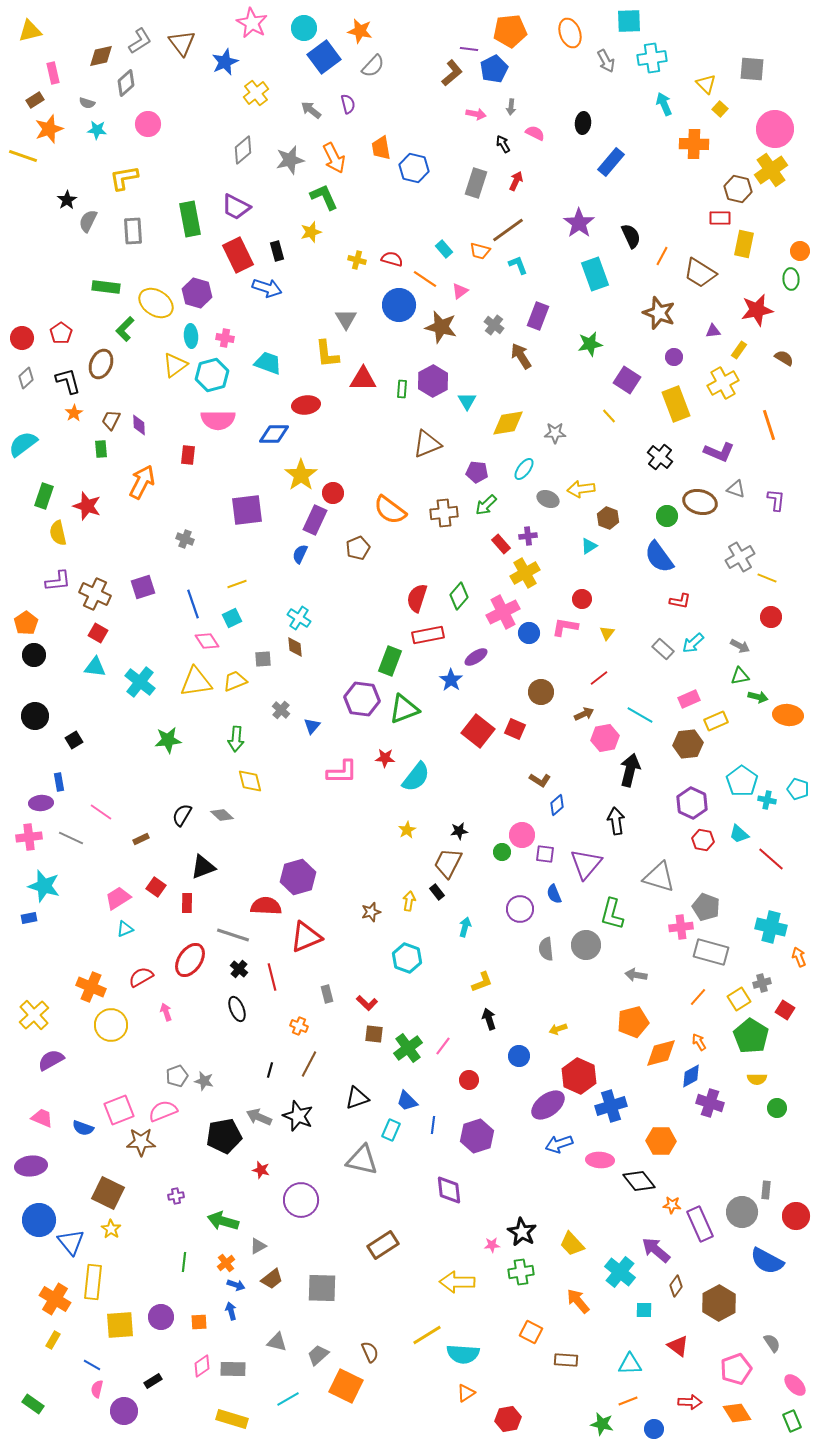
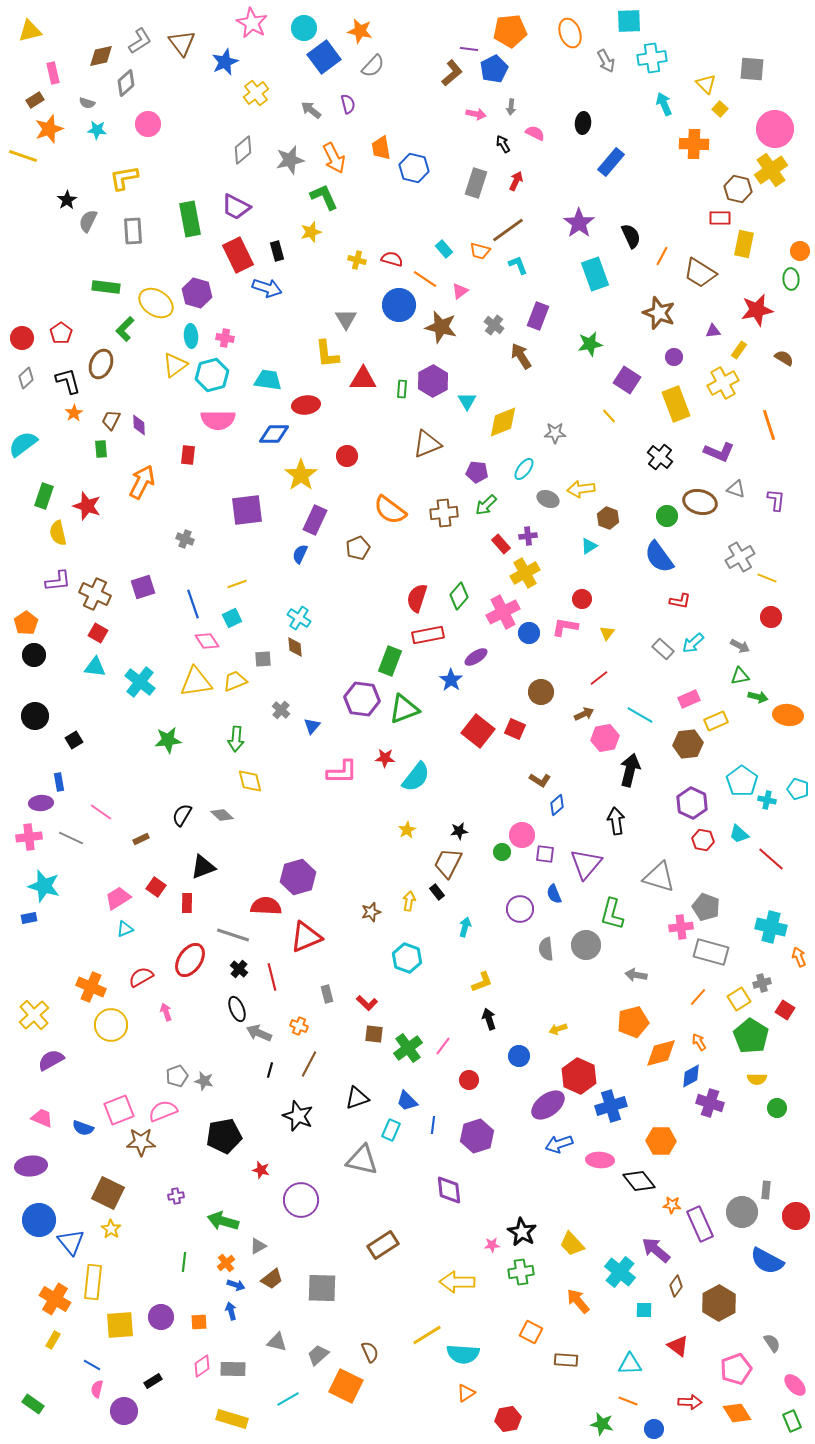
cyan trapezoid at (268, 363): moved 17 px down; rotated 12 degrees counterclockwise
yellow diamond at (508, 423): moved 5 px left, 1 px up; rotated 12 degrees counterclockwise
red circle at (333, 493): moved 14 px right, 37 px up
gray arrow at (259, 1117): moved 84 px up
orange line at (628, 1401): rotated 42 degrees clockwise
